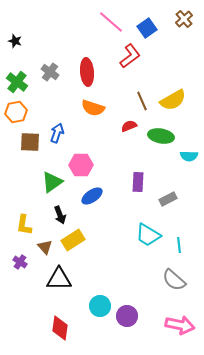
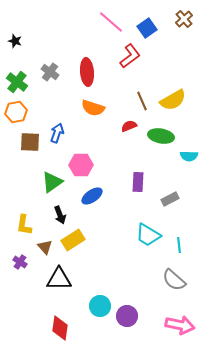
gray rectangle: moved 2 px right
